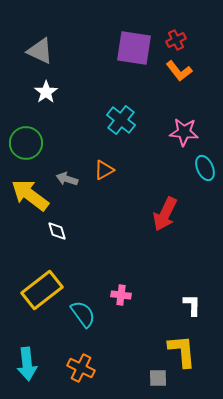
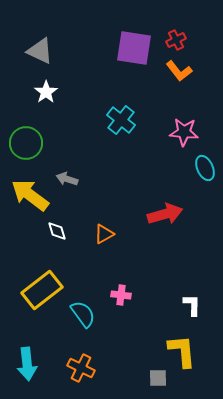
orange triangle: moved 64 px down
red arrow: rotated 132 degrees counterclockwise
